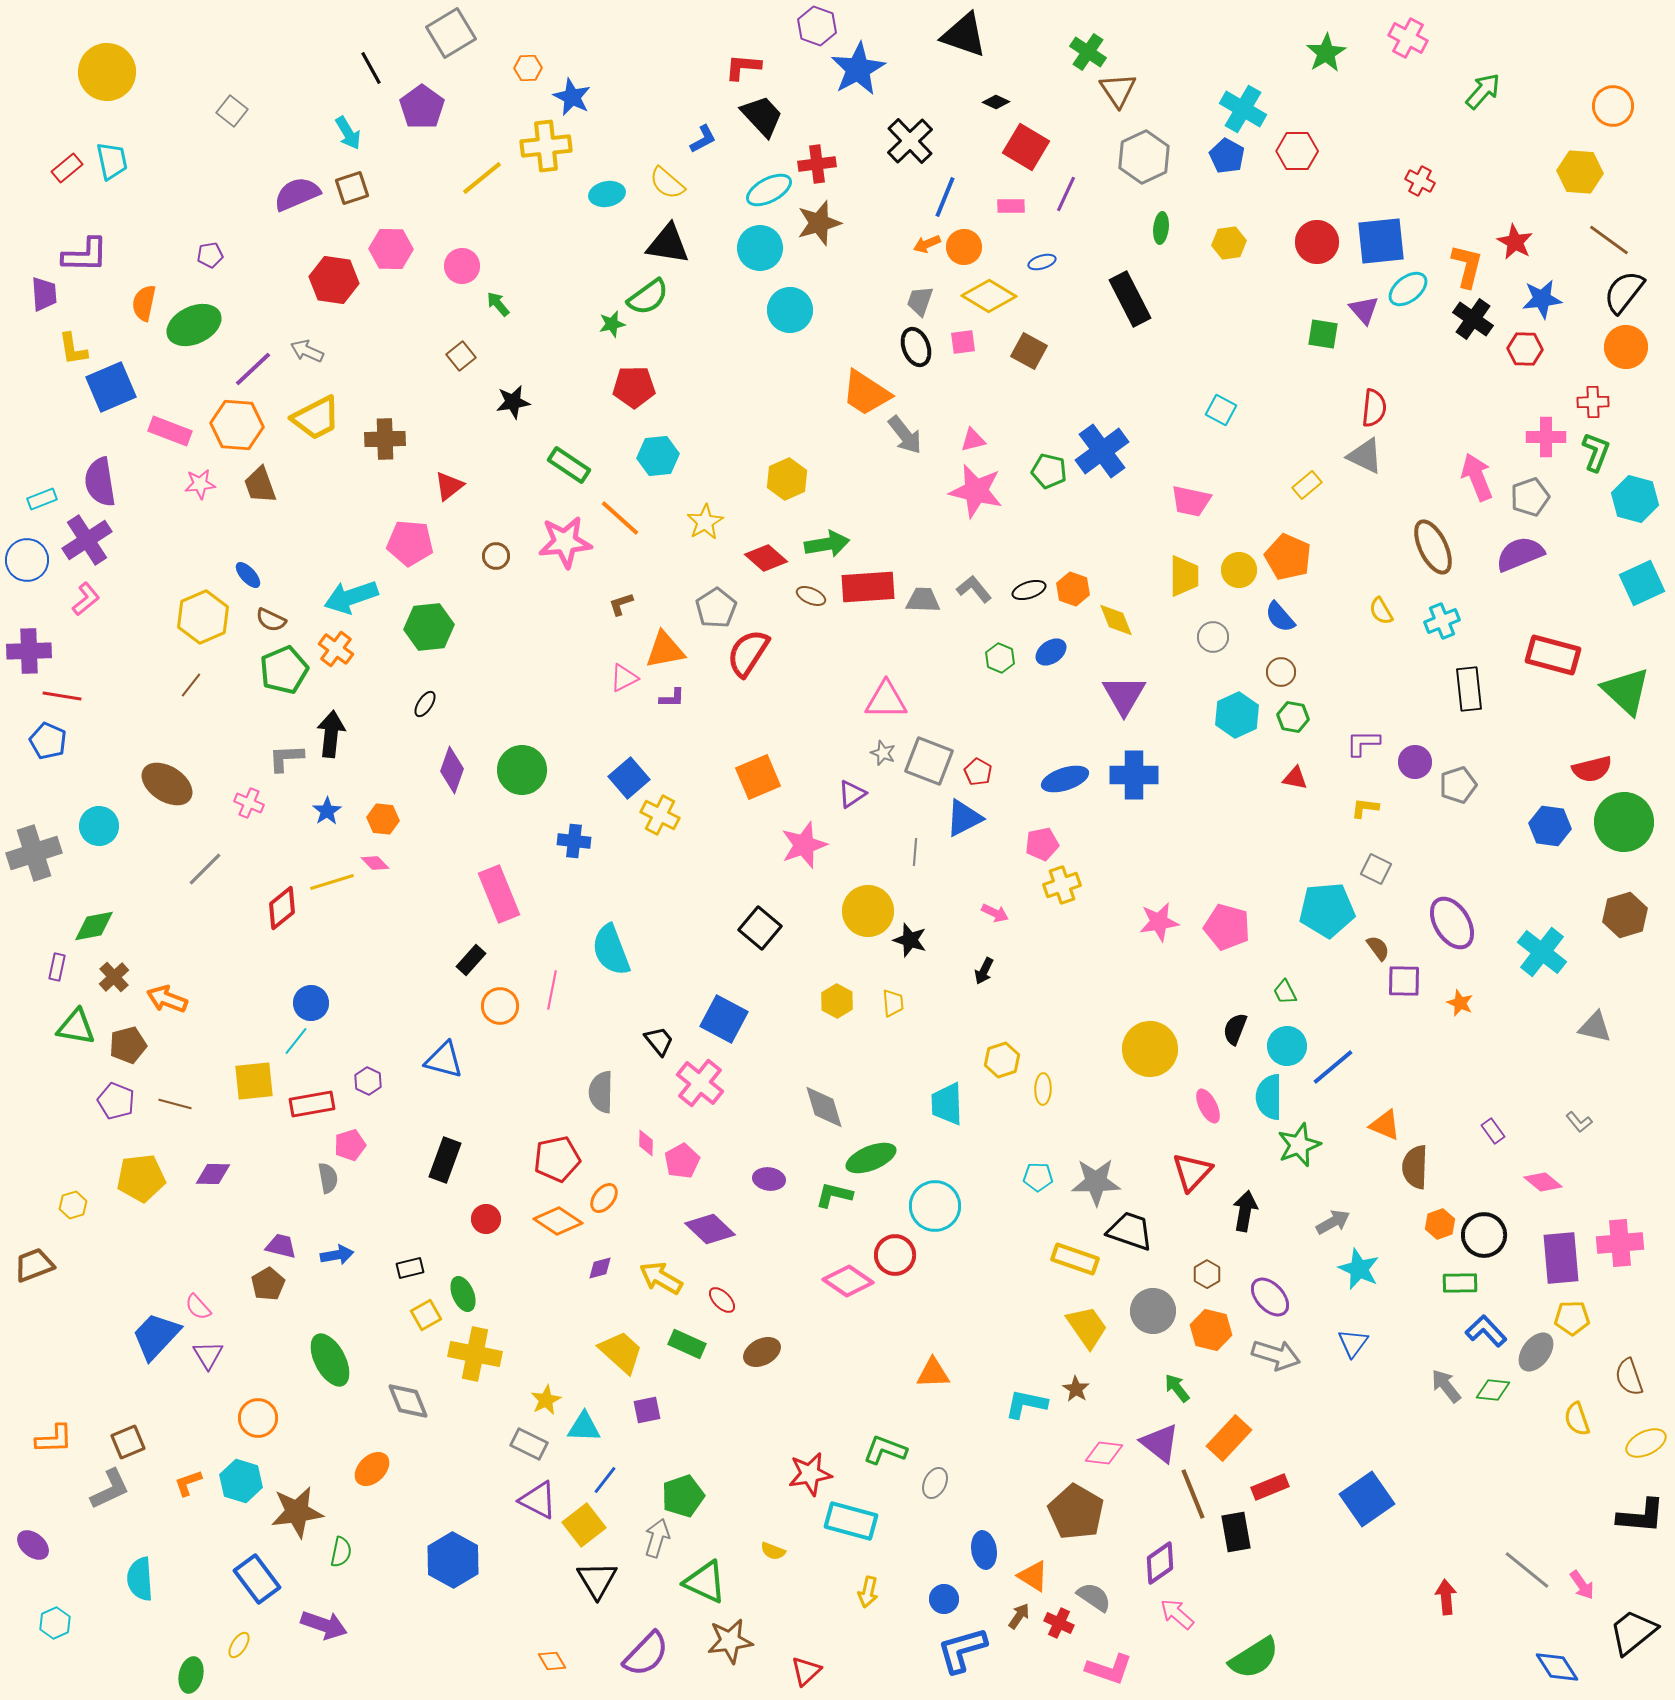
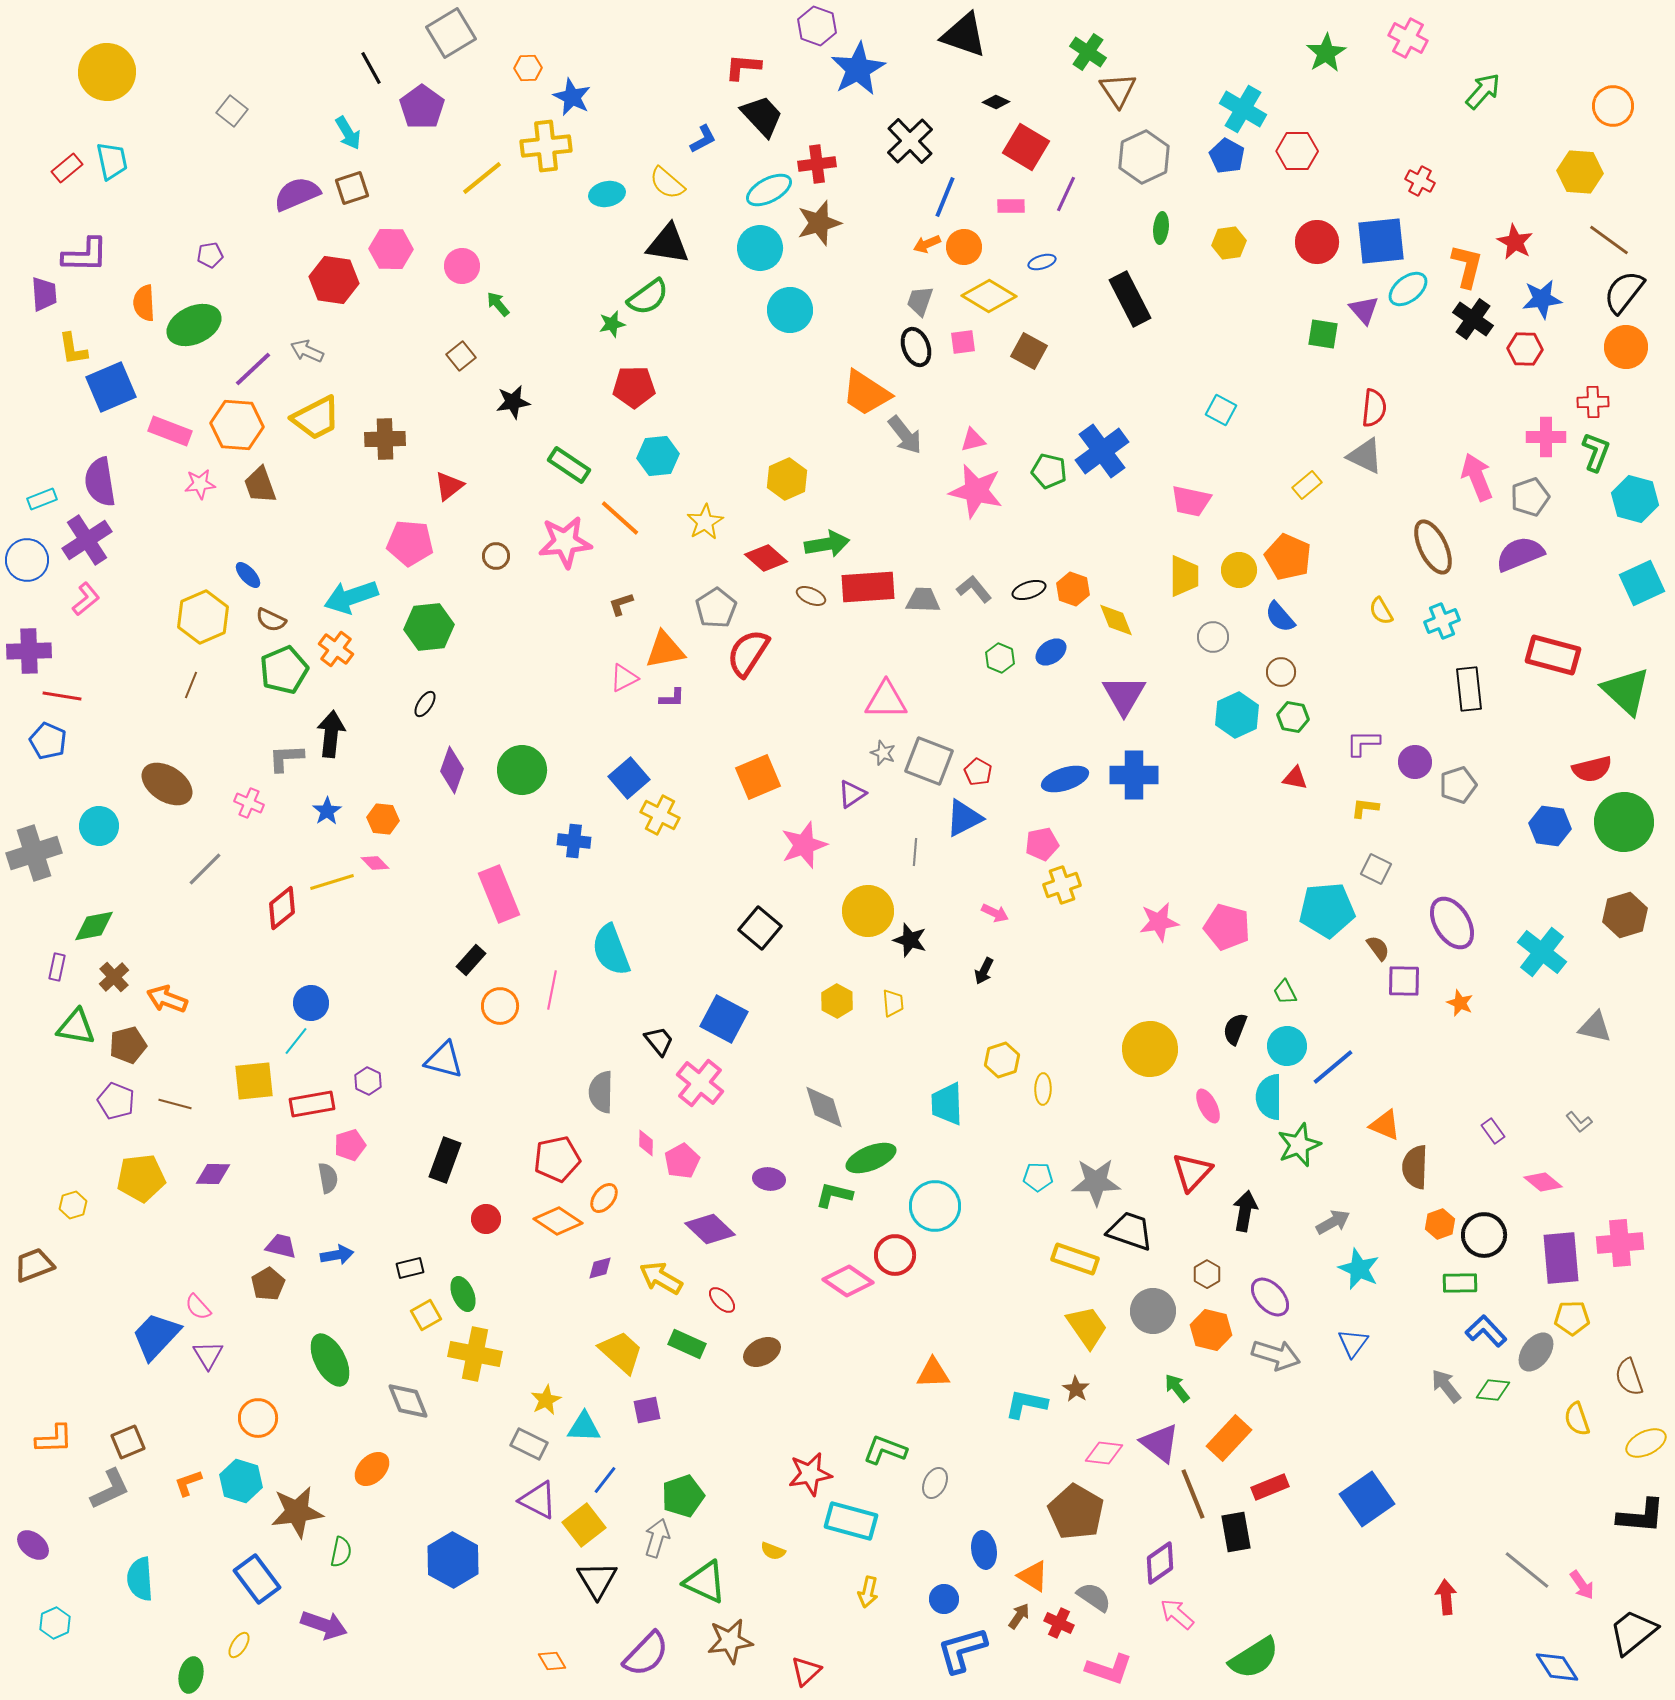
orange semicircle at (144, 303): rotated 15 degrees counterclockwise
brown line at (191, 685): rotated 16 degrees counterclockwise
